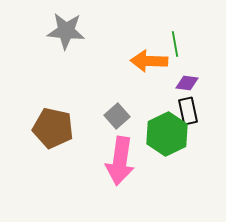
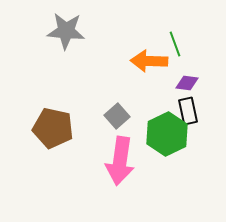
green line: rotated 10 degrees counterclockwise
